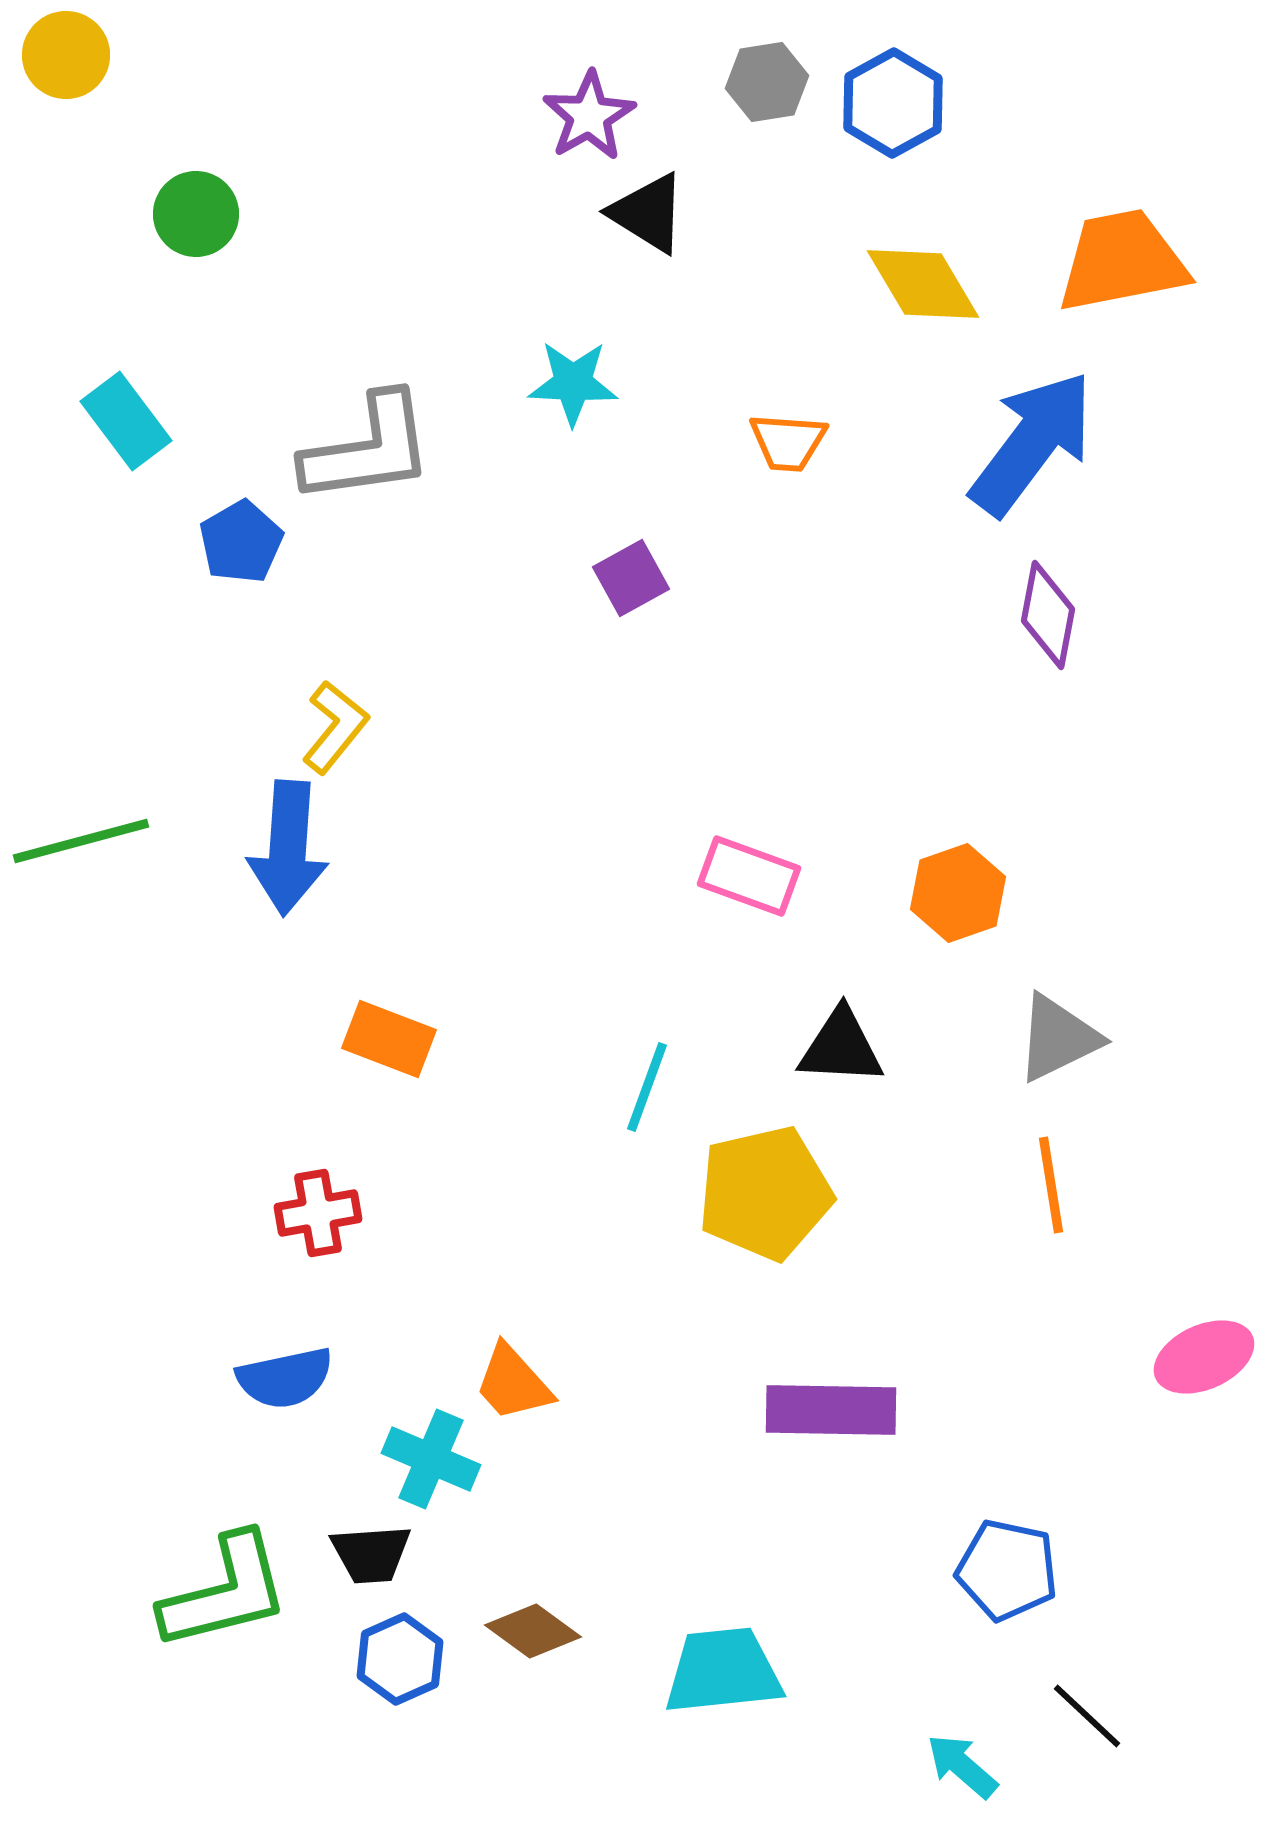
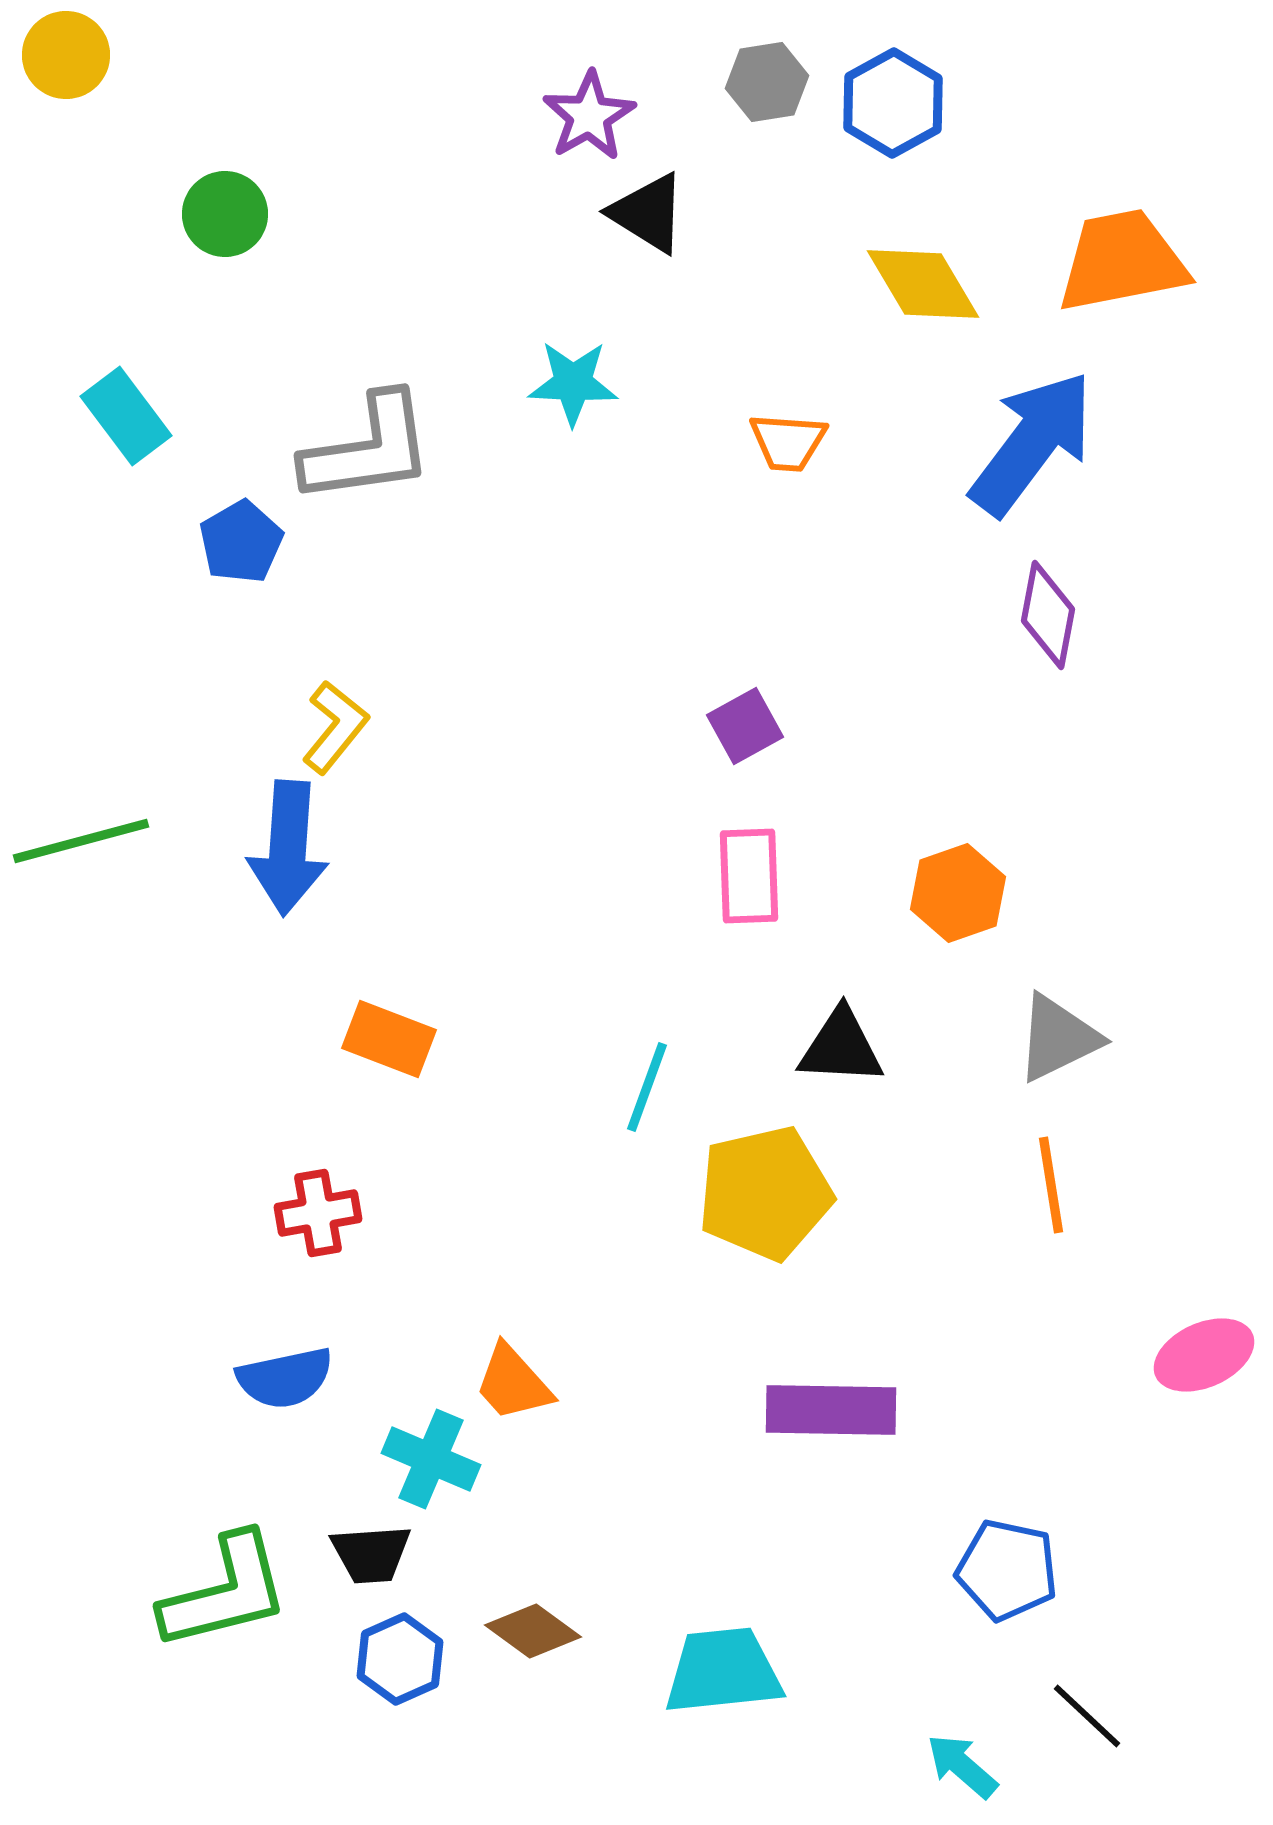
green circle at (196, 214): moved 29 px right
cyan rectangle at (126, 421): moved 5 px up
purple square at (631, 578): moved 114 px right, 148 px down
pink rectangle at (749, 876): rotated 68 degrees clockwise
pink ellipse at (1204, 1357): moved 2 px up
